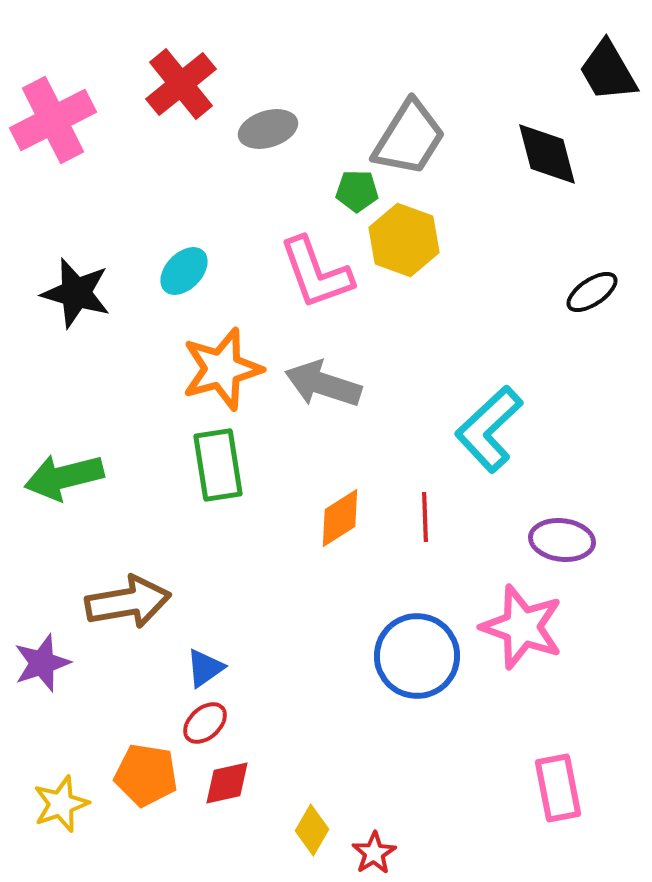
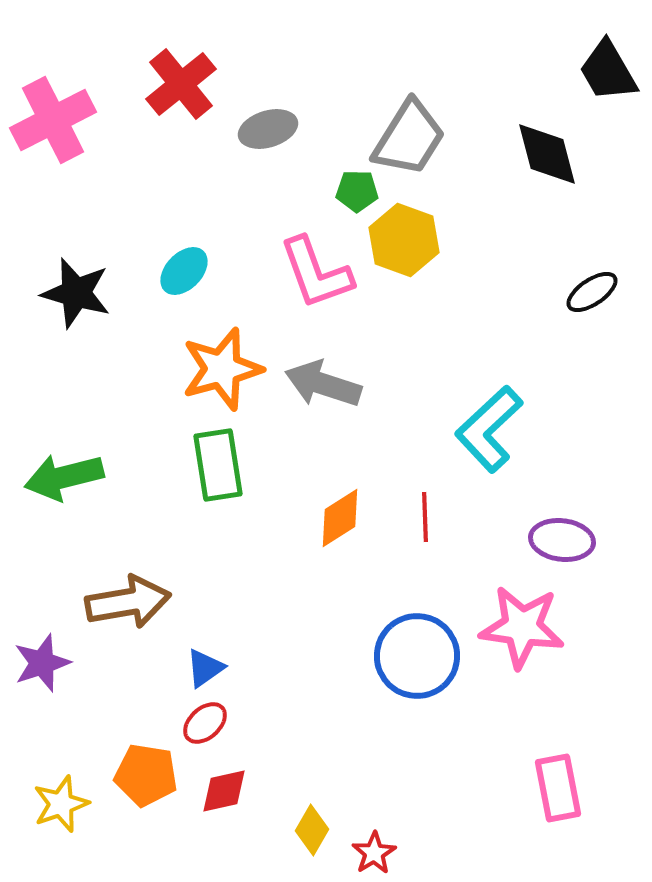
pink star: rotated 12 degrees counterclockwise
red diamond: moved 3 px left, 8 px down
